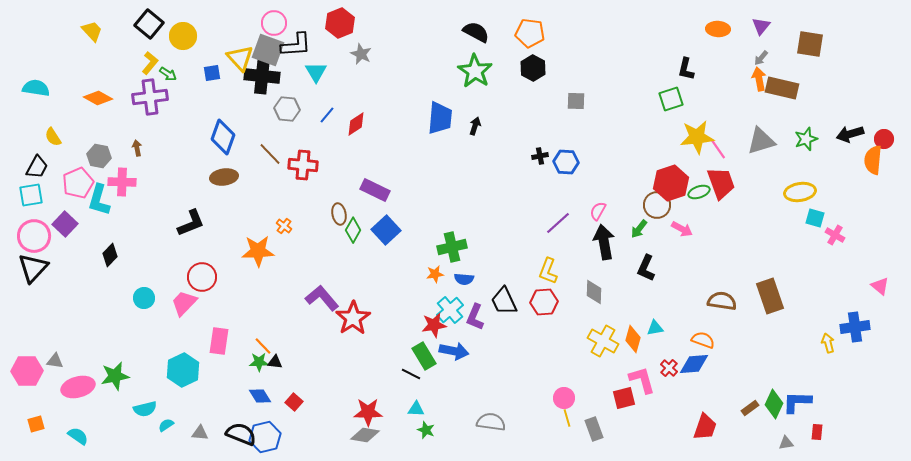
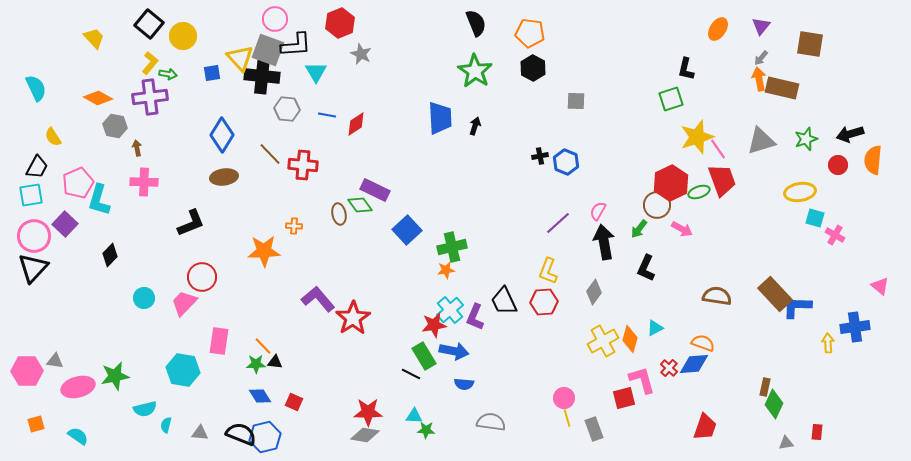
pink circle at (274, 23): moved 1 px right, 4 px up
orange ellipse at (718, 29): rotated 60 degrees counterclockwise
yellow trapezoid at (92, 31): moved 2 px right, 7 px down
black semicircle at (476, 32): moved 9 px up; rotated 40 degrees clockwise
green arrow at (168, 74): rotated 24 degrees counterclockwise
cyan semicircle at (36, 88): rotated 56 degrees clockwise
blue line at (327, 115): rotated 60 degrees clockwise
blue trapezoid at (440, 118): rotated 8 degrees counterclockwise
blue diamond at (223, 137): moved 1 px left, 2 px up; rotated 12 degrees clockwise
yellow star at (697, 137): rotated 12 degrees counterclockwise
red circle at (884, 139): moved 46 px left, 26 px down
gray hexagon at (99, 156): moved 16 px right, 30 px up
blue hexagon at (566, 162): rotated 20 degrees clockwise
pink cross at (122, 182): moved 22 px right
red hexagon at (671, 183): rotated 8 degrees counterclockwise
red trapezoid at (721, 183): moved 1 px right, 3 px up
orange cross at (284, 226): moved 10 px right; rotated 35 degrees counterclockwise
green diamond at (353, 230): moved 7 px right, 25 px up; rotated 65 degrees counterclockwise
blue square at (386, 230): moved 21 px right
orange star at (258, 251): moved 6 px right
orange star at (435, 274): moved 11 px right, 4 px up
blue semicircle at (464, 279): moved 105 px down
gray diamond at (594, 292): rotated 35 degrees clockwise
brown rectangle at (770, 296): moved 5 px right, 2 px up; rotated 24 degrees counterclockwise
purple L-shape at (322, 298): moved 4 px left, 1 px down
brown semicircle at (722, 301): moved 5 px left, 5 px up
cyan triangle at (655, 328): rotated 18 degrees counterclockwise
orange diamond at (633, 339): moved 3 px left
orange semicircle at (703, 340): moved 3 px down
yellow cross at (603, 341): rotated 32 degrees clockwise
yellow arrow at (828, 343): rotated 12 degrees clockwise
green star at (259, 362): moved 3 px left, 2 px down
cyan hexagon at (183, 370): rotated 24 degrees counterclockwise
red square at (294, 402): rotated 18 degrees counterclockwise
blue L-shape at (797, 402): moved 95 px up
brown rectangle at (750, 408): moved 15 px right, 21 px up; rotated 42 degrees counterclockwise
cyan triangle at (416, 409): moved 2 px left, 7 px down
cyan semicircle at (166, 425): rotated 42 degrees counterclockwise
green star at (426, 430): rotated 18 degrees counterclockwise
